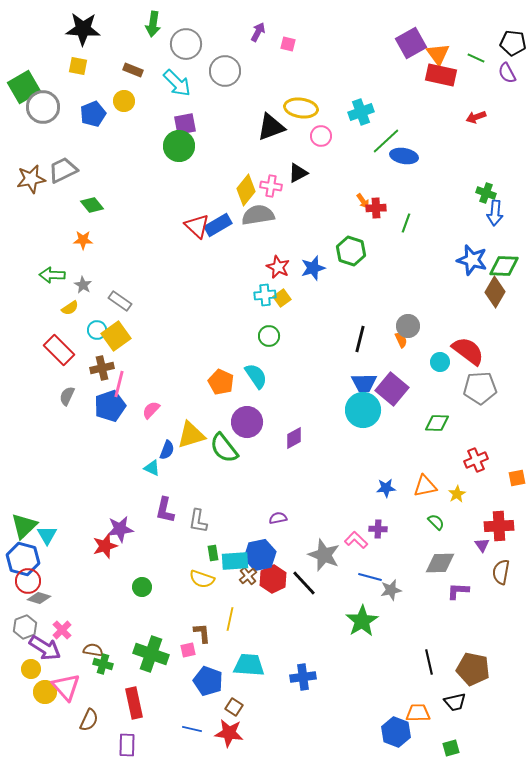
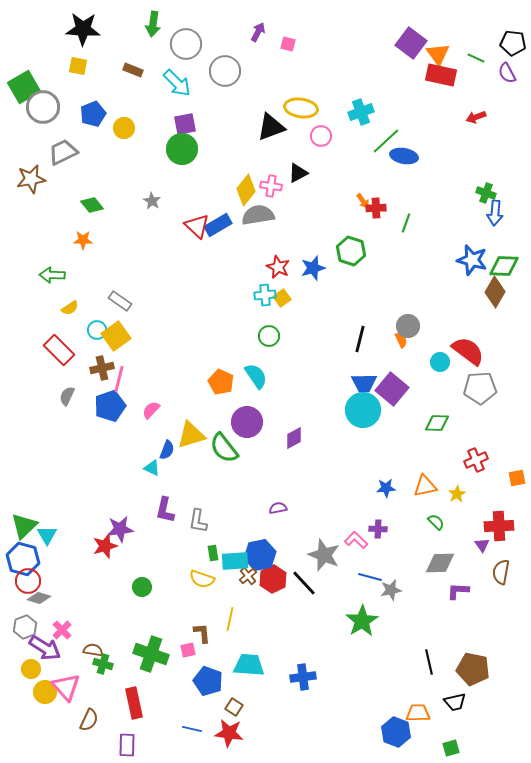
purple square at (411, 43): rotated 24 degrees counterclockwise
yellow circle at (124, 101): moved 27 px down
green circle at (179, 146): moved 3 px right, 3 px down
gray trapezoid at (63, 170): moved 18 px up
gray star at (83, 285): moved 69 px right, 84 px up
pink line at (119, 384): moved 5 px up
purple semicircle at (278, 518): moved 10 px up
